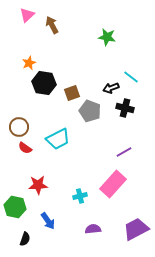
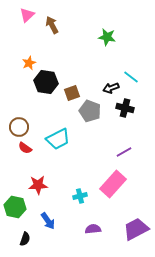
black hexagon: moved 2 px right, 1 px up
